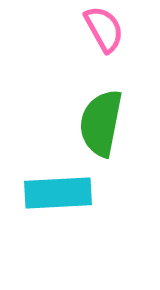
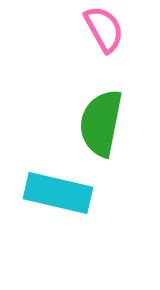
cyan rectangle: rotated 16 degrees clockwise
